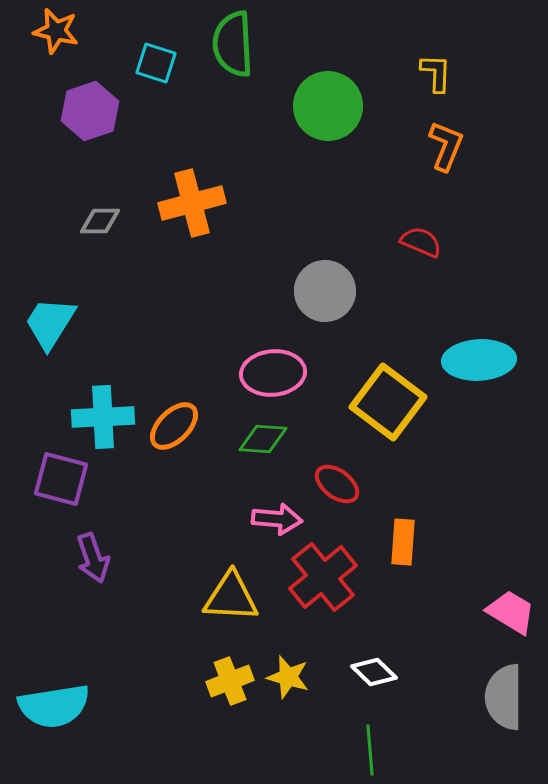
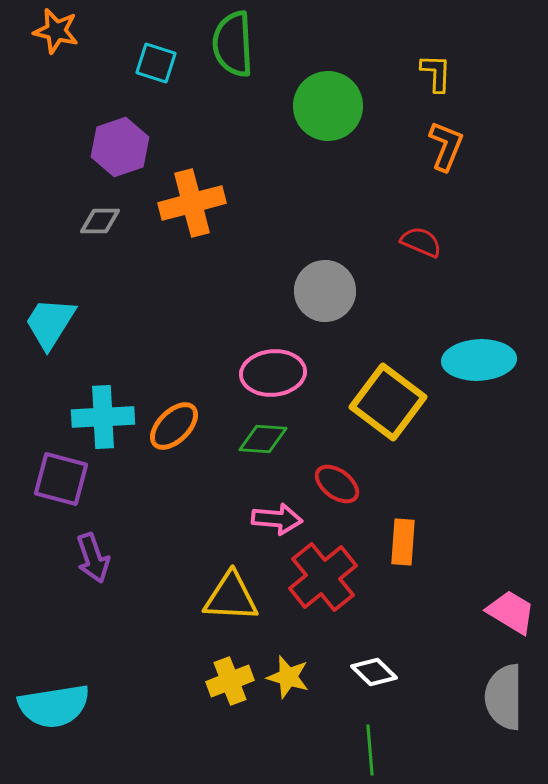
purple hexagon: moved 30 px right, 36 px down
